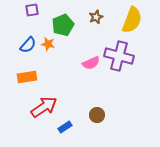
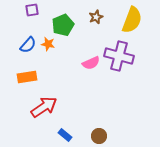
brown circle: moved 2 px right, 21 px down
blue rectangle: moved 8 px down; rotated 72 degrees clockwise
